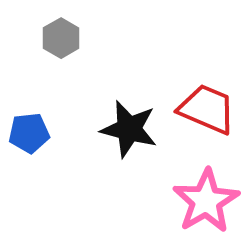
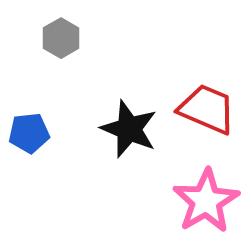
black star: rotated 8 degrees clockwise
